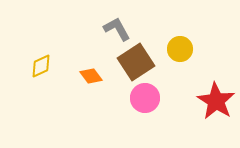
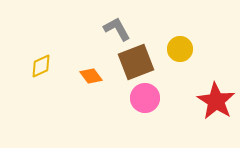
brown square: rotated 12 degrees clockwise
